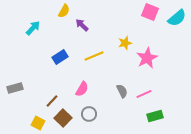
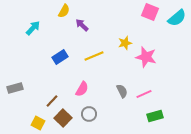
pink star: moved 1 px left, 1 px up; rotated 30 degrees counterclockwise
